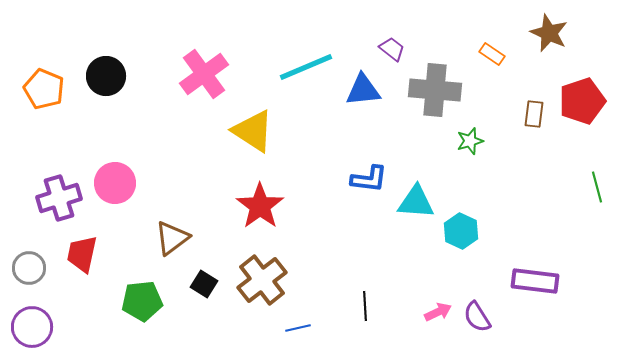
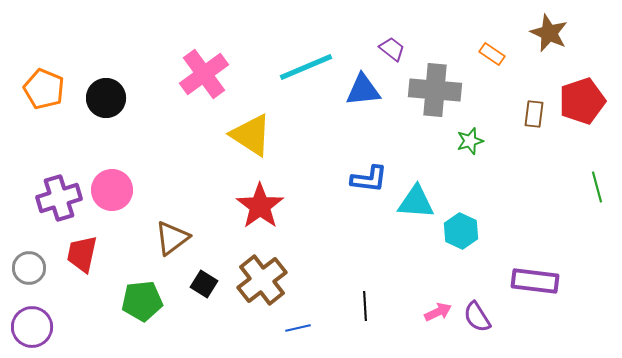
black circle: moved 22 px down
yellow triangle: moved 2 px left, 4 px down
pink circle: moved 3 px left, 7 px down
